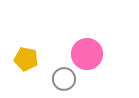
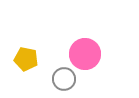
pink circle: moved 2 px left
